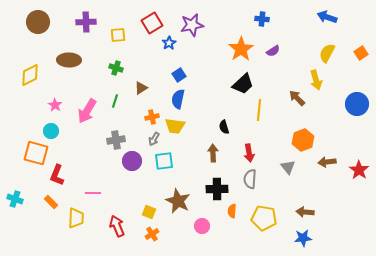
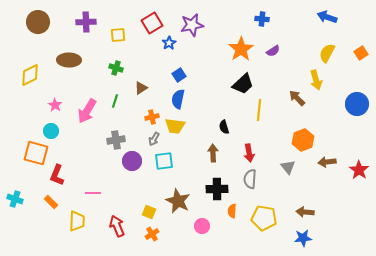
yellow trapezoid at (76, 218): moved 1 px right, 3 px down
